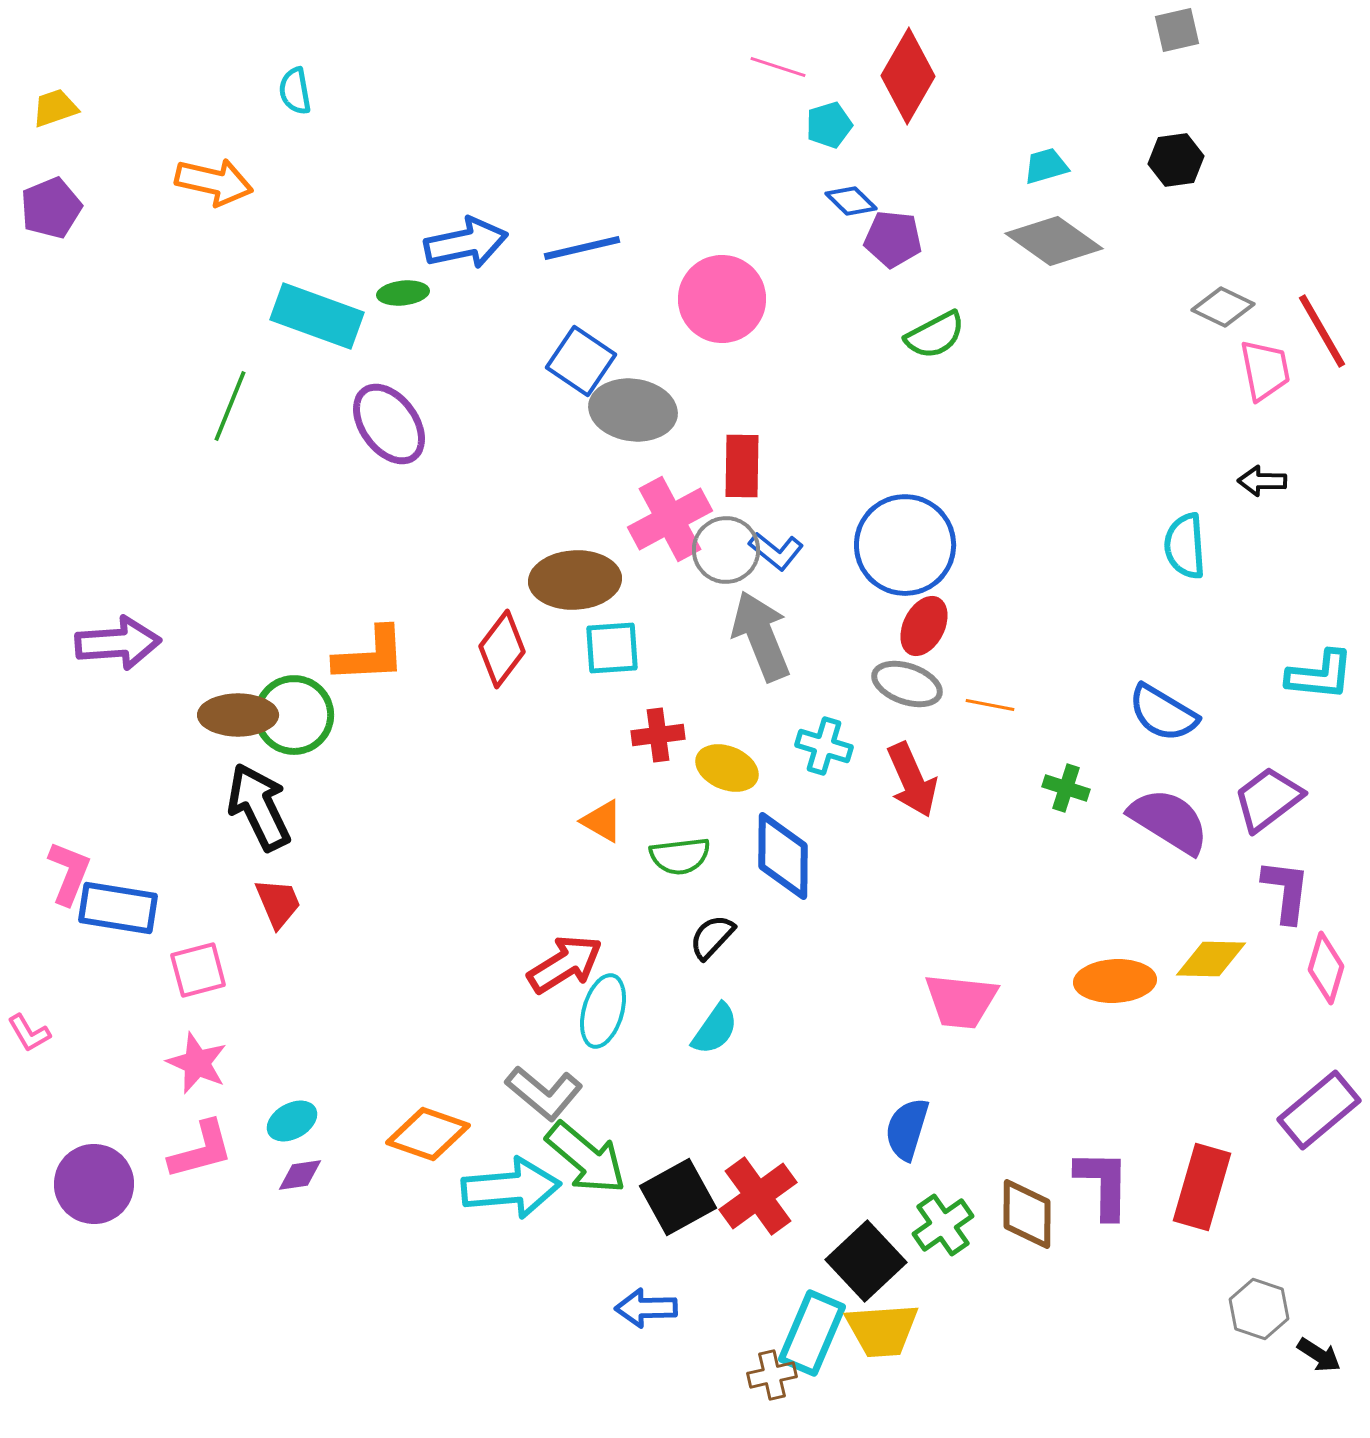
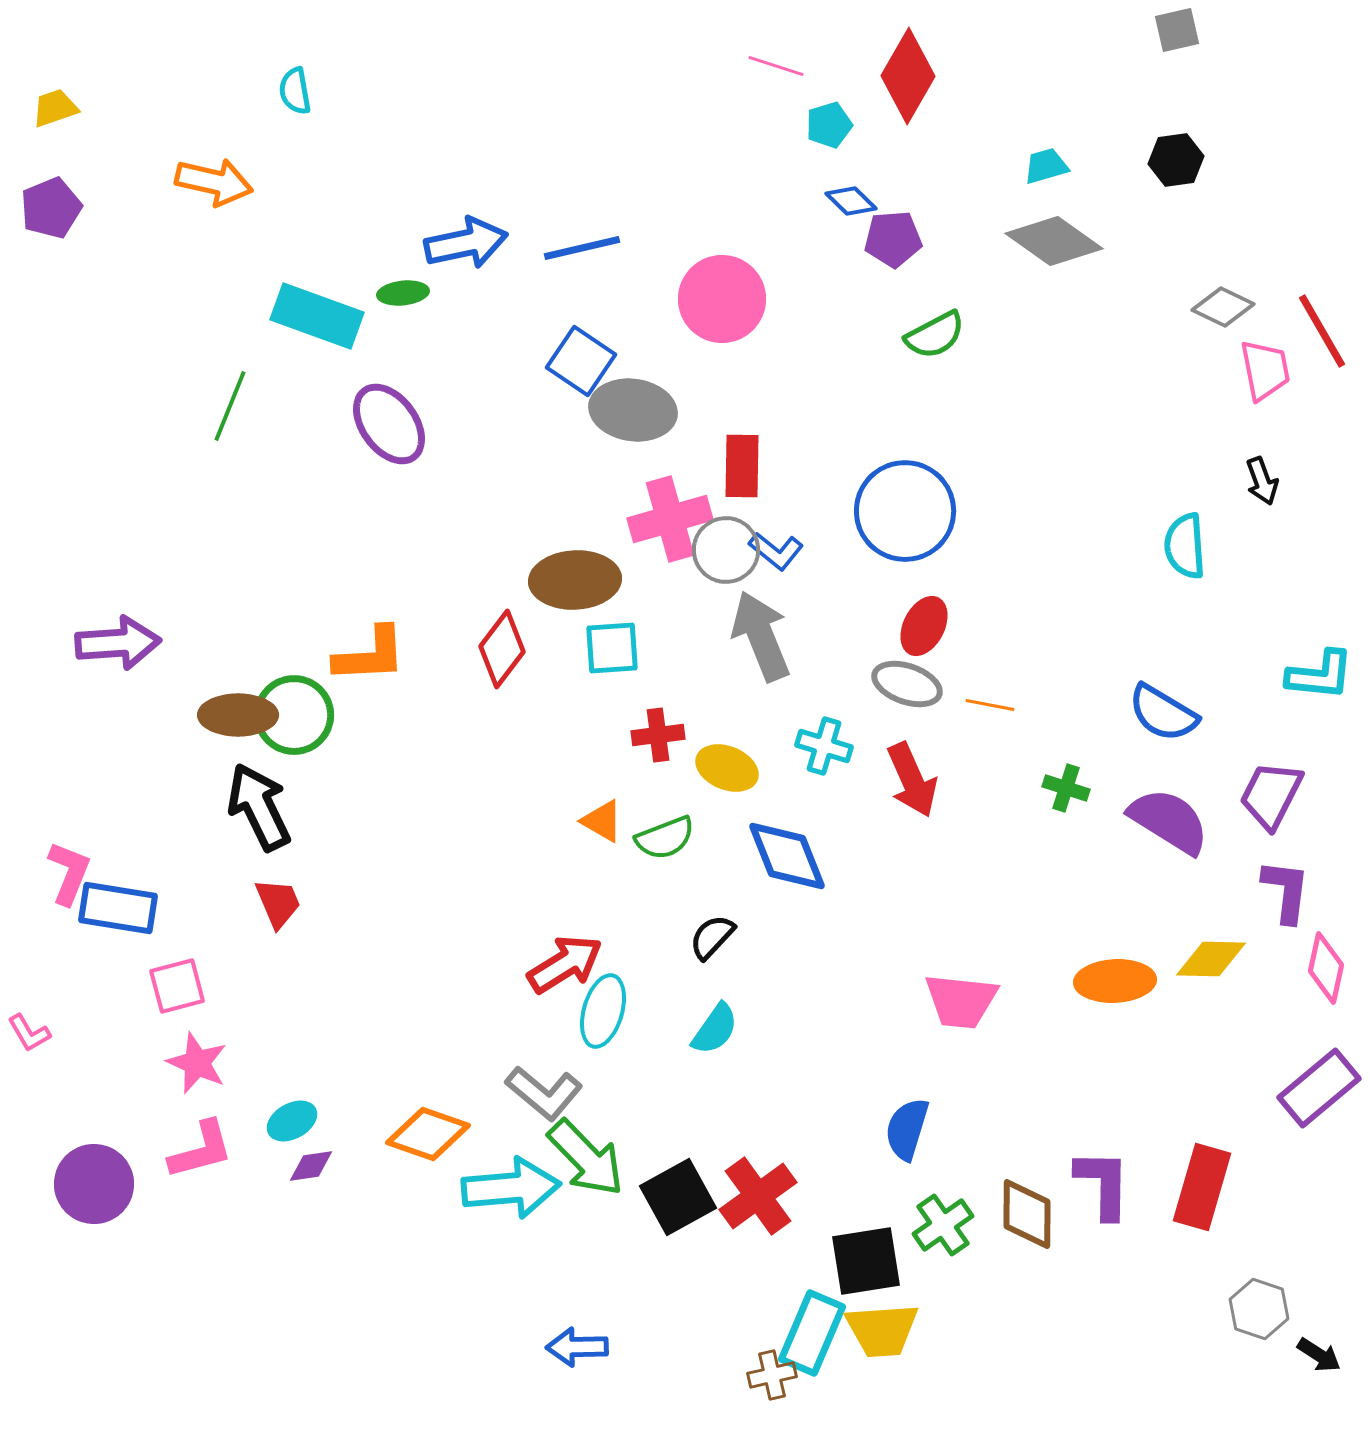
pink line at (778, 67): moved 2 px left, 1 px up
purple pentagon at (893, 239): rotated 10 degrees counterclockwise
black arrow at (1262, 481): rotated 111 degrees counterclockwise
pink cross at (670, 519): rotated 12 degrees clockwise
blue circle at (905, 545): moved 34 px up
purple trapezoid at (1268, 799): moved 3 px right, 4 px up; rotated 26 degrees counterclockwise
green semicircle at (680, 856): moved 15 px left, 18 px up; rotated 14 degrees counterclockwise
blue diamond at (783, 856): moved 4 px right; rotated 22 degrees counterclockwise
pink diamond at (1326, 968): rotated 4 degrees counterclockwise
pink square at (198, 970): moved 21 px left, 16 px down
purple rectangle at (1319, 1110): moved 22 px up
green arrow at (586, 1158): rotated 6 degrees clockwise
purple diamond at (300, 1175): moved 11 px right, 9 px up
black square at (866, 1261): rotated 34 degrees clockwise
blue arrow at (646, 1308): moved 69 px left, 39 px down
